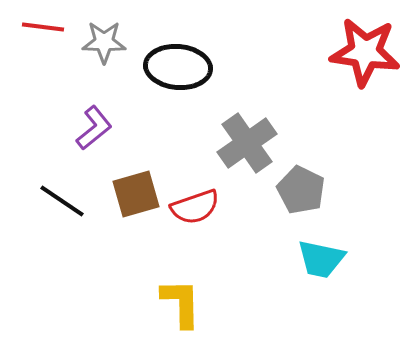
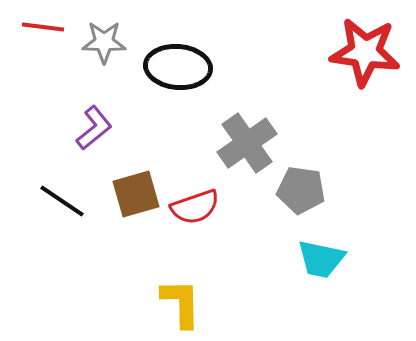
gray pentagon: rotated 18 degrees counterclockwise
